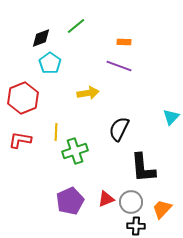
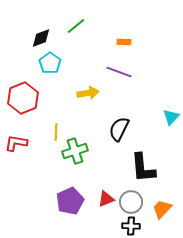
purple line: moved 6 px down
red L-shape: moved 4 px left, 3 px down
black cross: moved 5 px left
